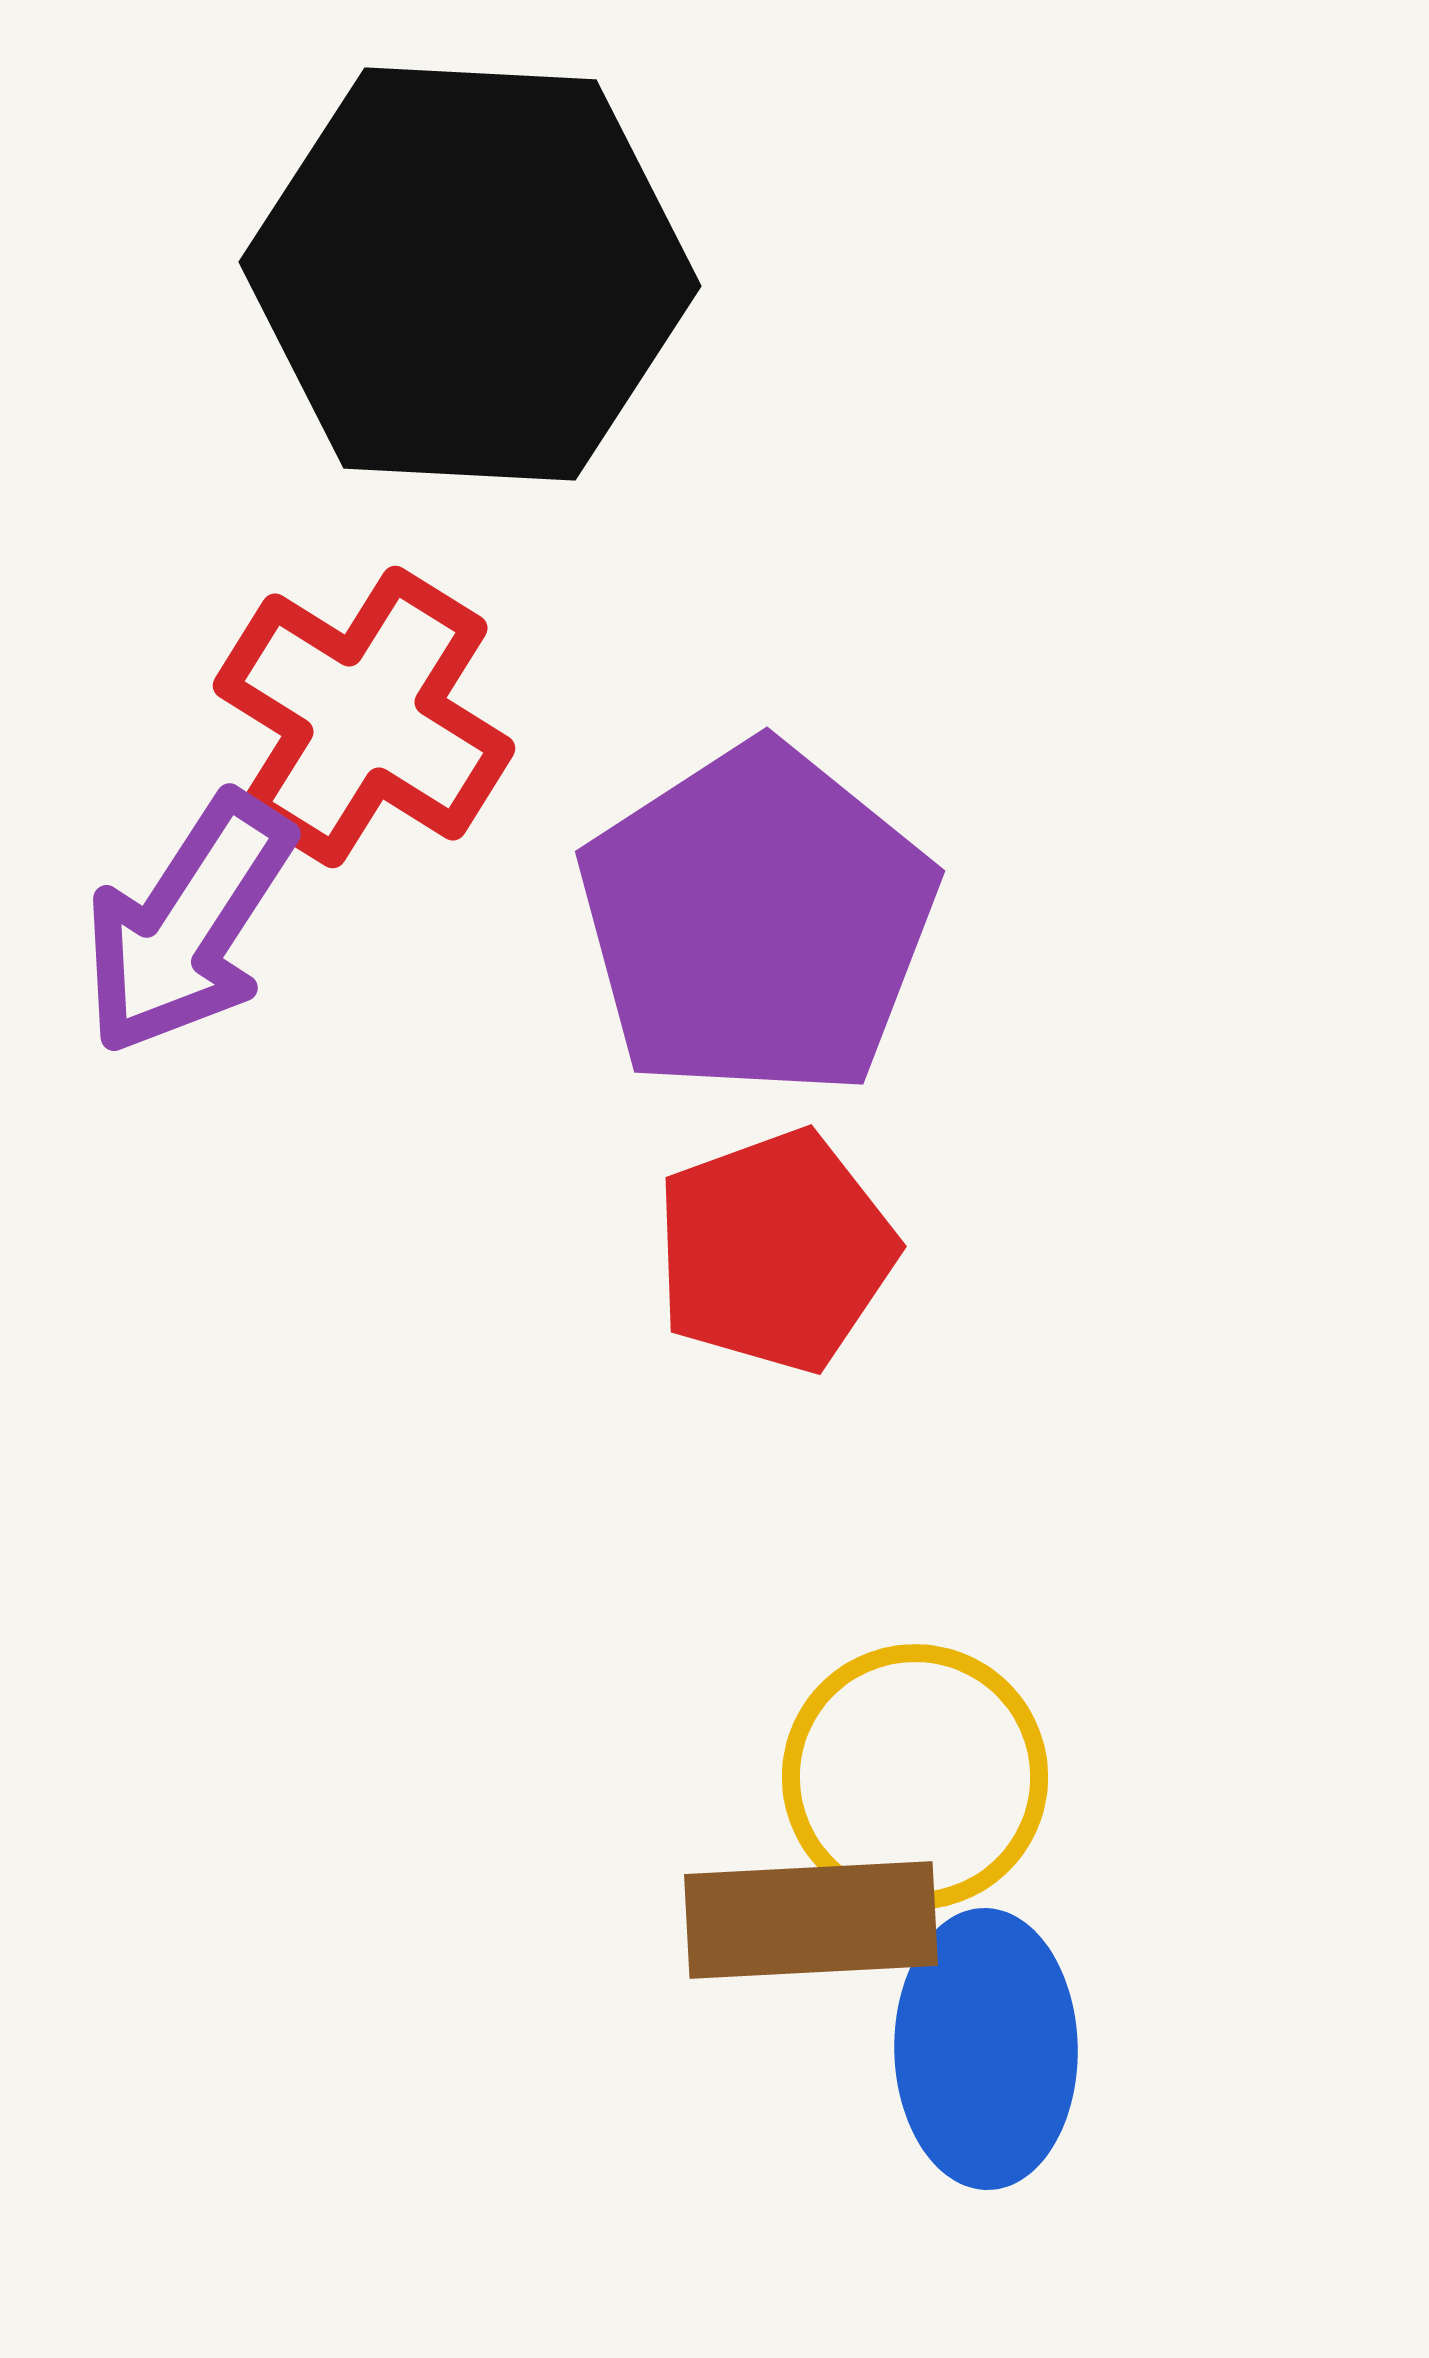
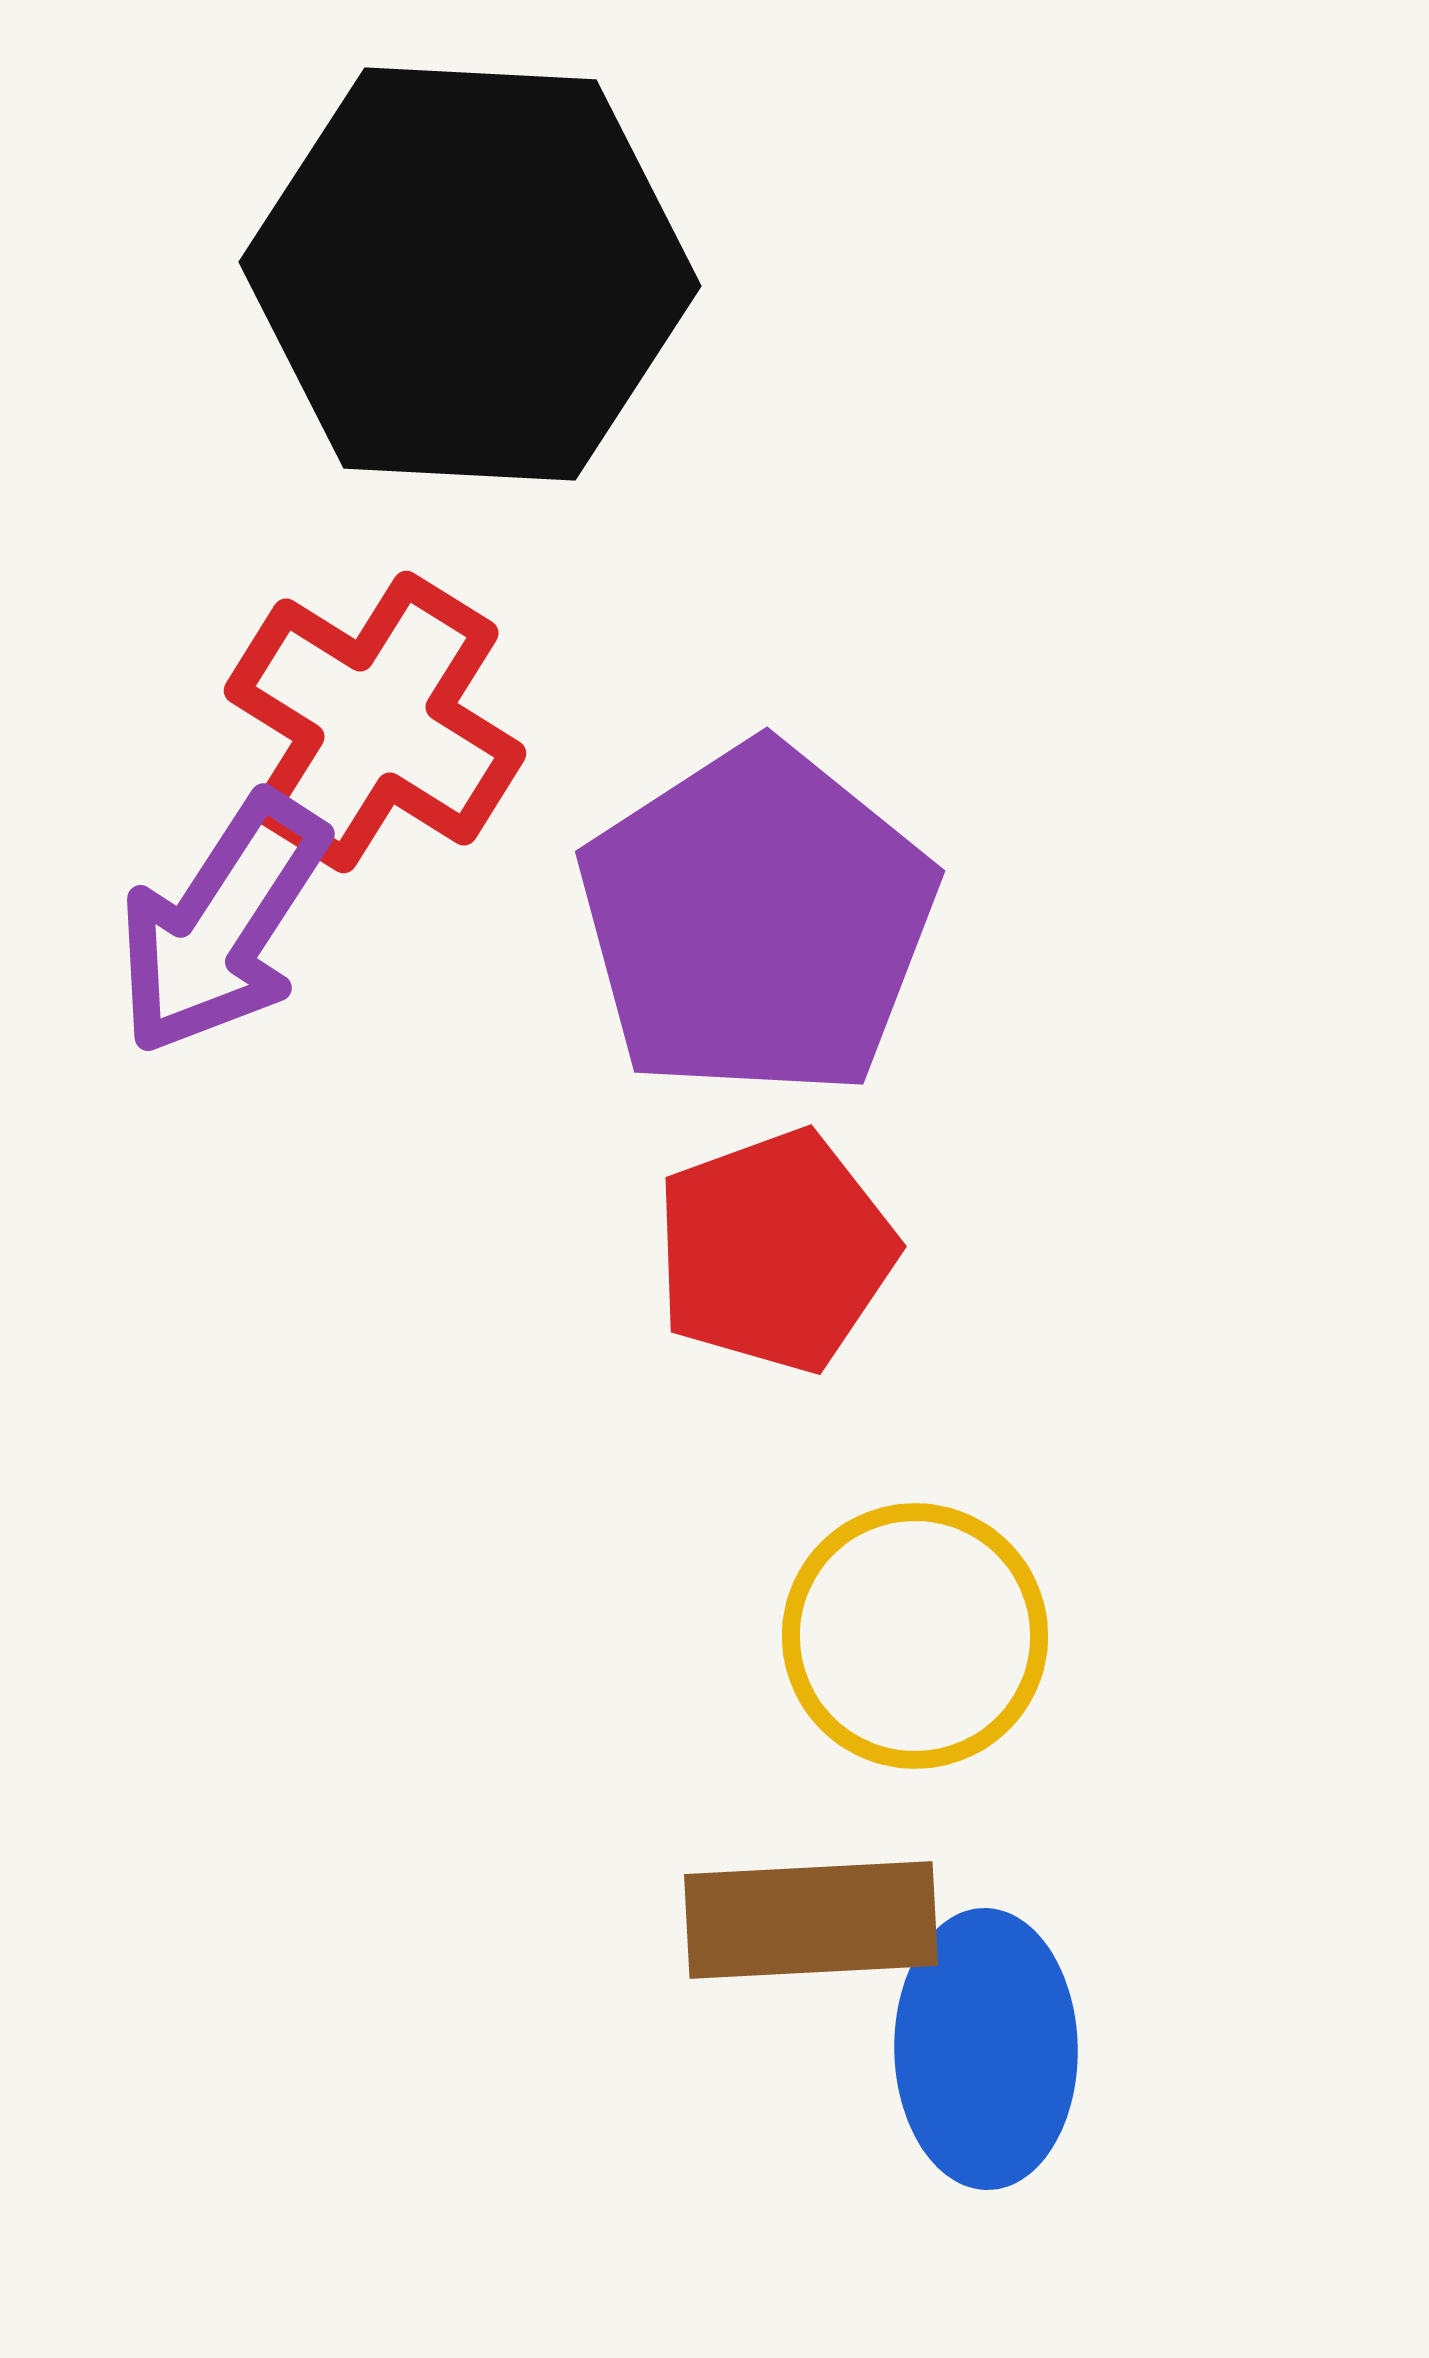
red cross: moved 11 px right, 5 px down
purple arrow: moved 34 px right
yellow circle: moved 141 px up
